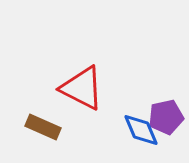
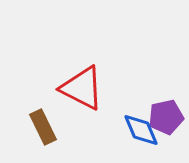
brown rectangle: rotated 40 degrees clockwise
